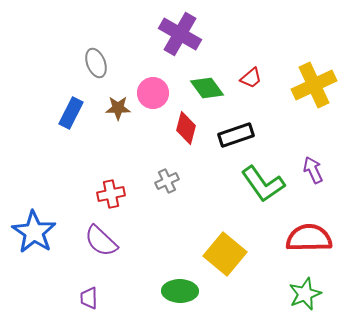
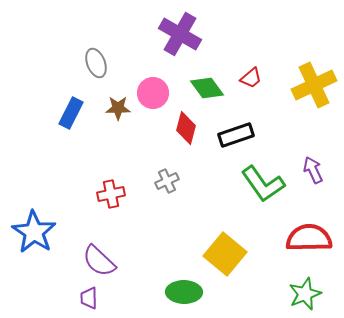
purple semicircle: moved 2 px left, 20 px down
green ellipse: moved 4 px right, 1 px down
